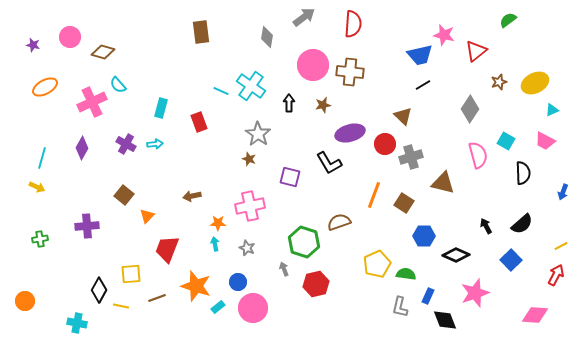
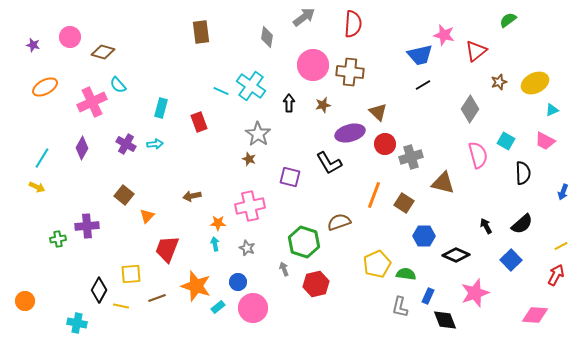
brown triangle at (403, 116): moved 25 px left, 4 px up
cyan line at (42, 158): rotated 15 degrees clockwise
green cross at (40, 239): moved 18 px right
